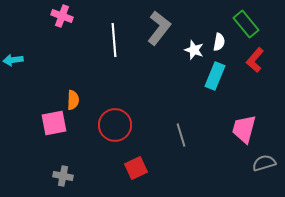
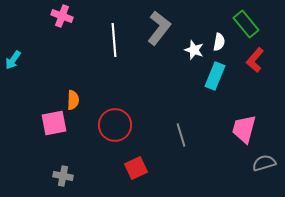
cyan arrow: rotated 48 degrees counterclockwise
